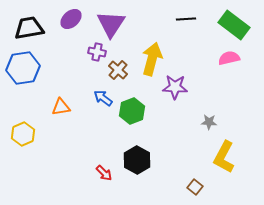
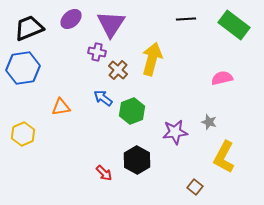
black trapezoid: rotated 12 degrees counterclockwise
pink semicircle: moved 7 px left, 20 px down
purple star: moved 45 px down; rotated 10 degrees counterclockwise
gray star: rotated 14 degrees clockwise
